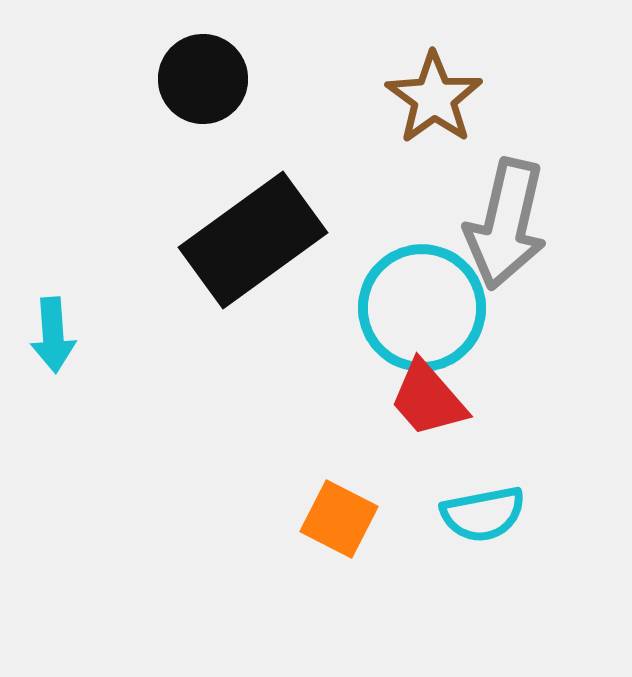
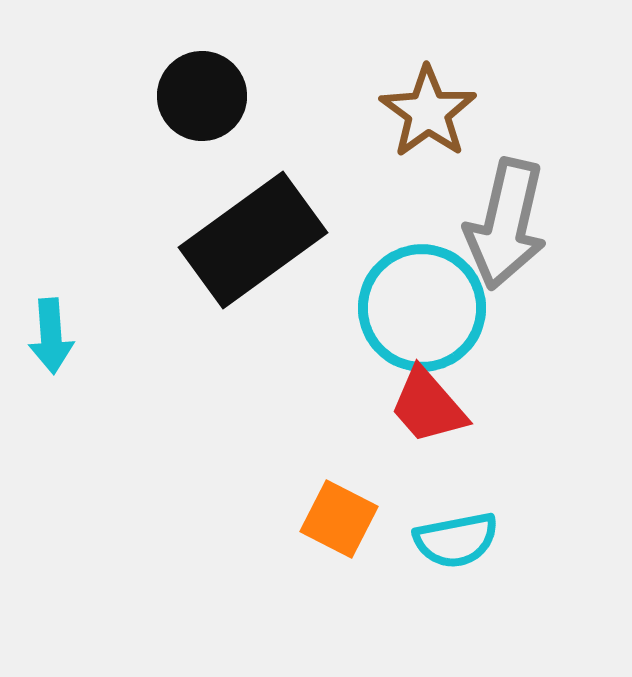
black circle: moved 1 px left, 17 px down
brown star: moved 6 px left, 14 px down
cyan arrow: moved 2 px left, 1 px down
red trapezoid: moved 7 px down
cyan semicircle: moved 27 px left, 26 px down
